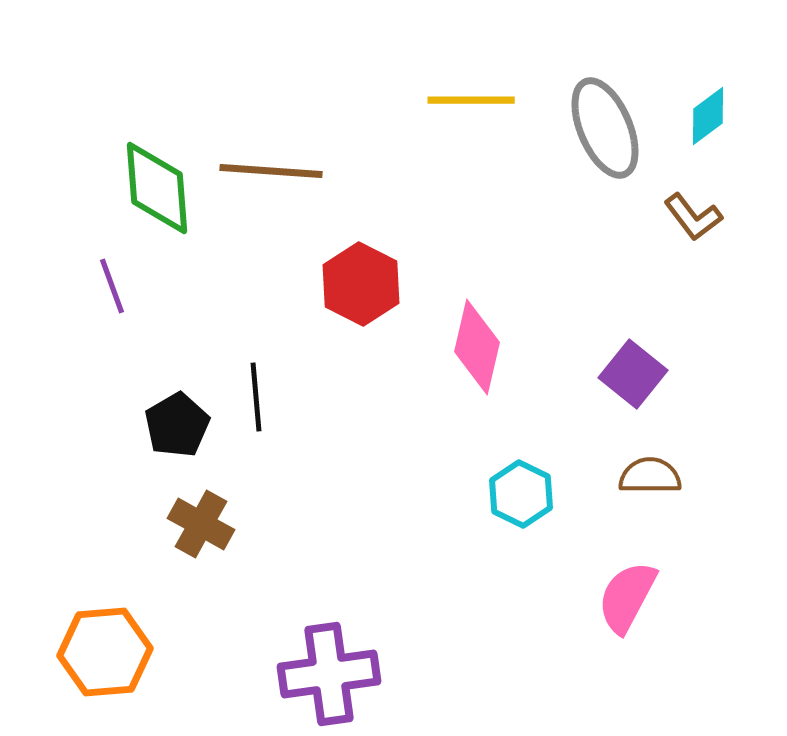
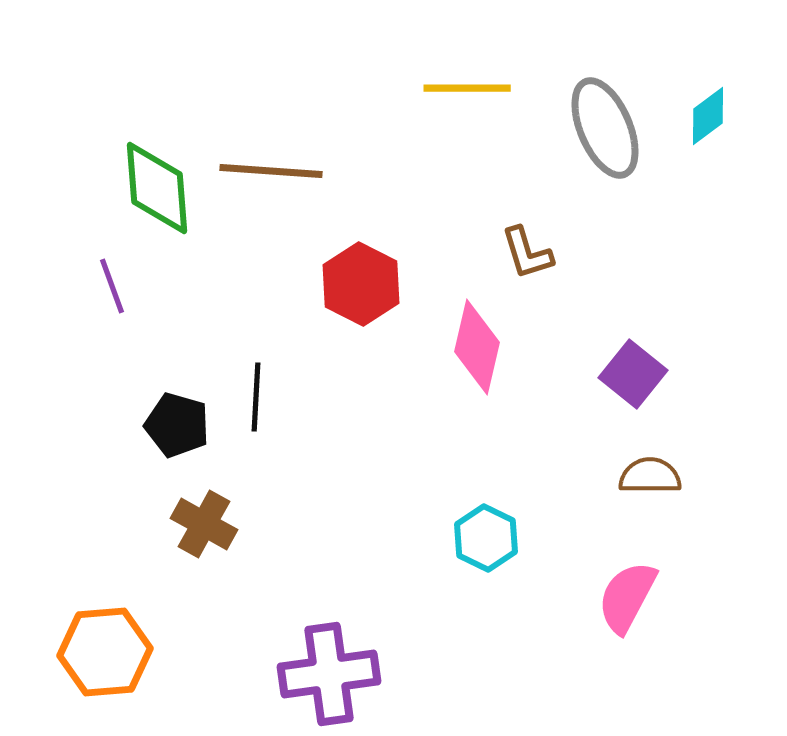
yellow line: moved 4 px left, 12 px up
brown L-shape: moved 166 px left, 36 px down; rotated 20 degrees clockwise
black line: rotated 8 degrees clockwise
black pentagon: rotated 26 degrees counterclockwise
cyan hexagon: moved 35 px left, 44 px down
brown cross: moved 3 px right
